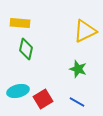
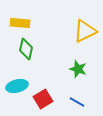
cyan ellipse: moved 1 px left, 5 px up
